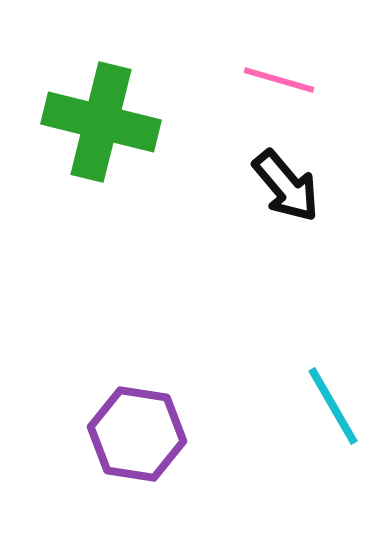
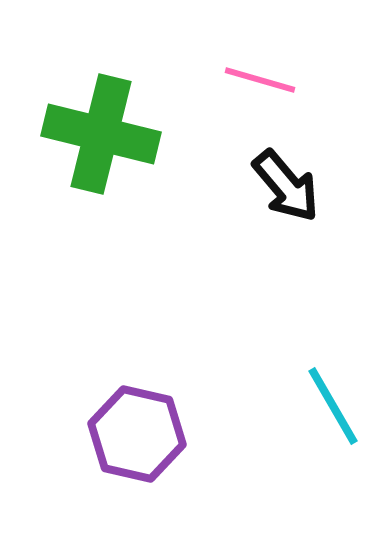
pink line: moved 19 px left
green cross: moved 12 px down
purple hexagon: rotated 4 degrees clockwise
